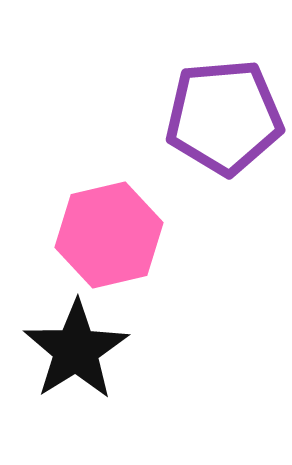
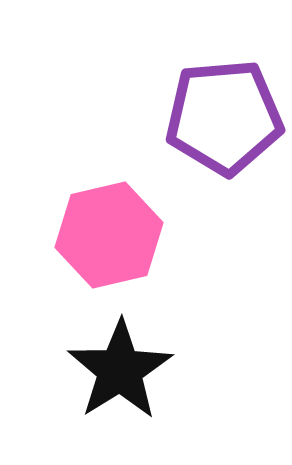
black star: moved 44 px right, 20 px down
